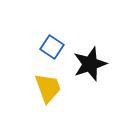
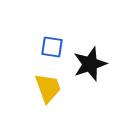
blue square: rotated 25 degrees counterclockwise
